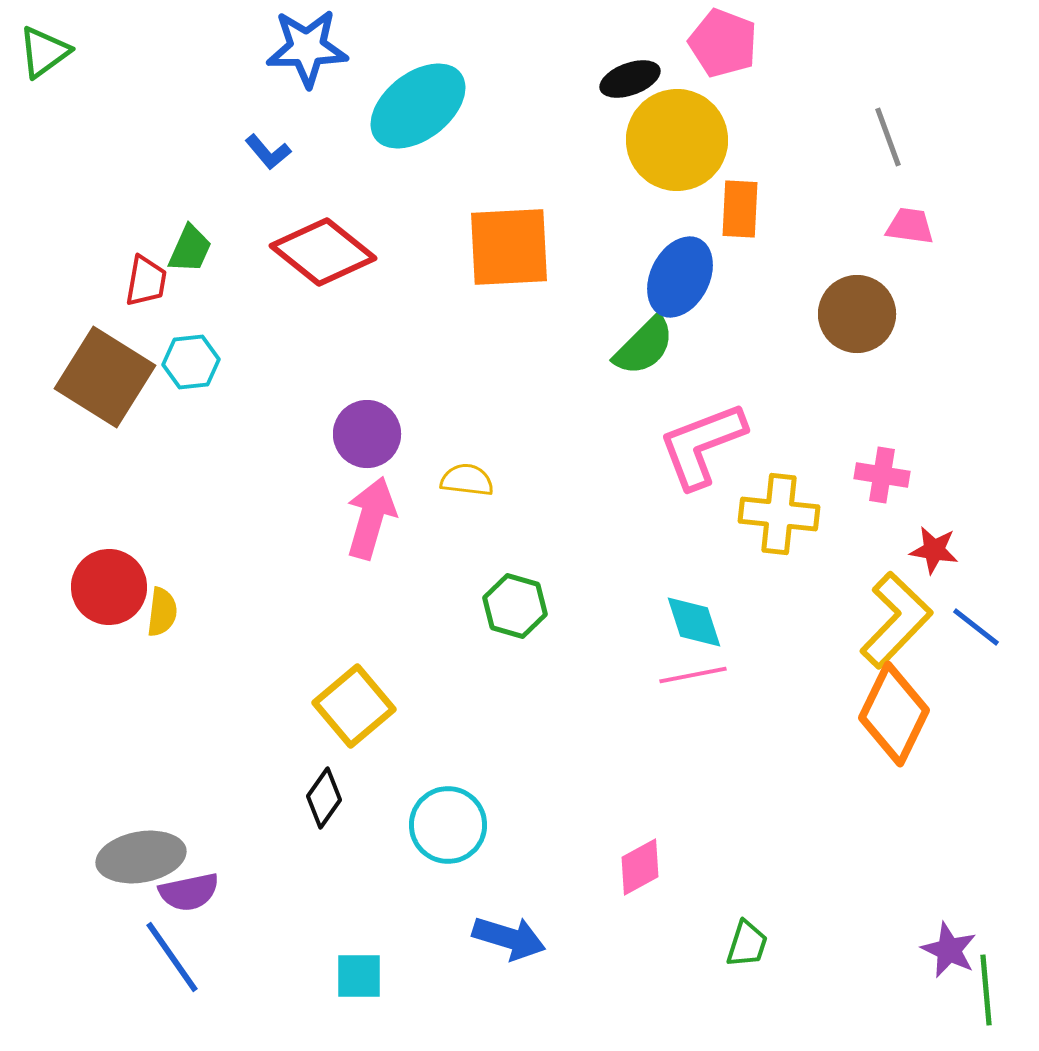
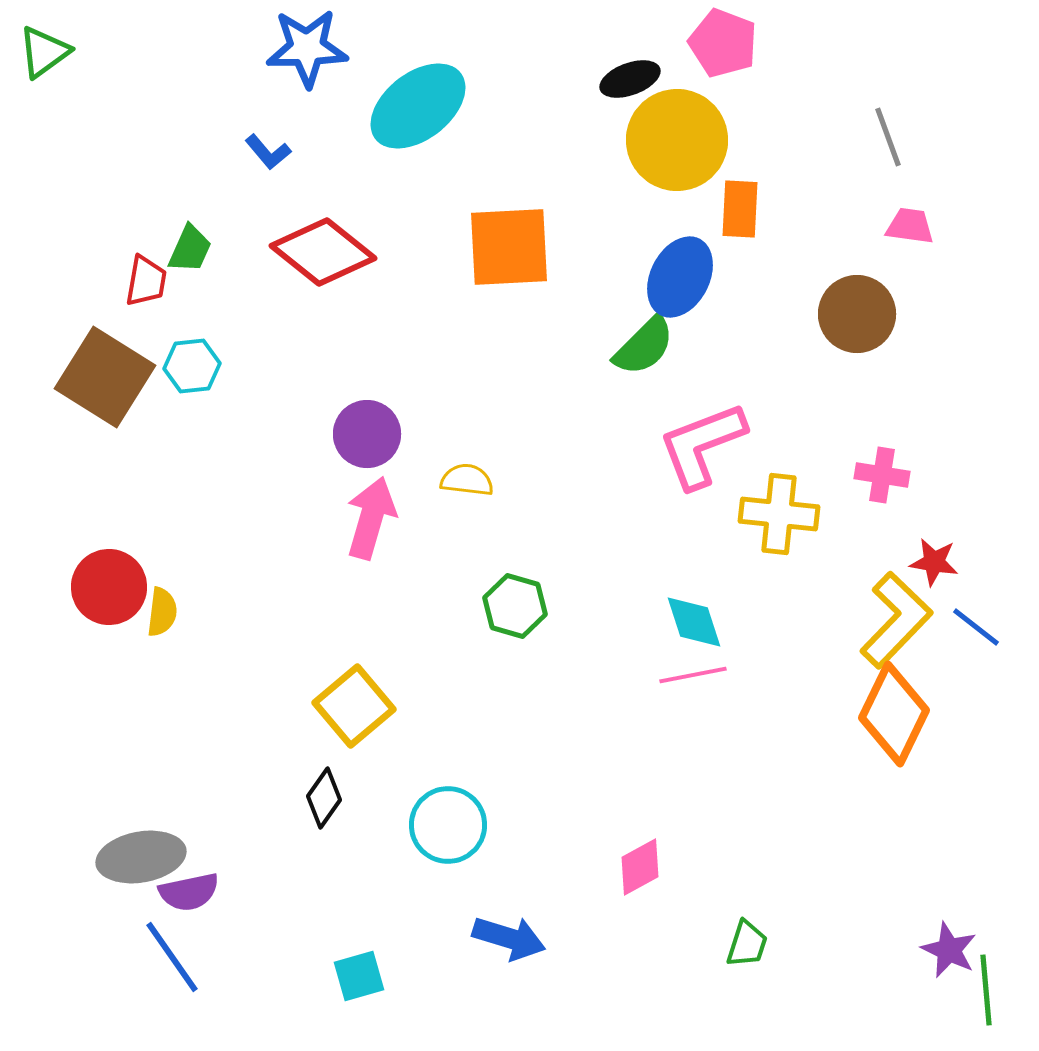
cyan hexagon at (191, 362): moved 1 px right, 4 px down
red star at (934, 550): moved 12 px down
cyan square at (359, 976): rotated 16 degrees counterclockwise
